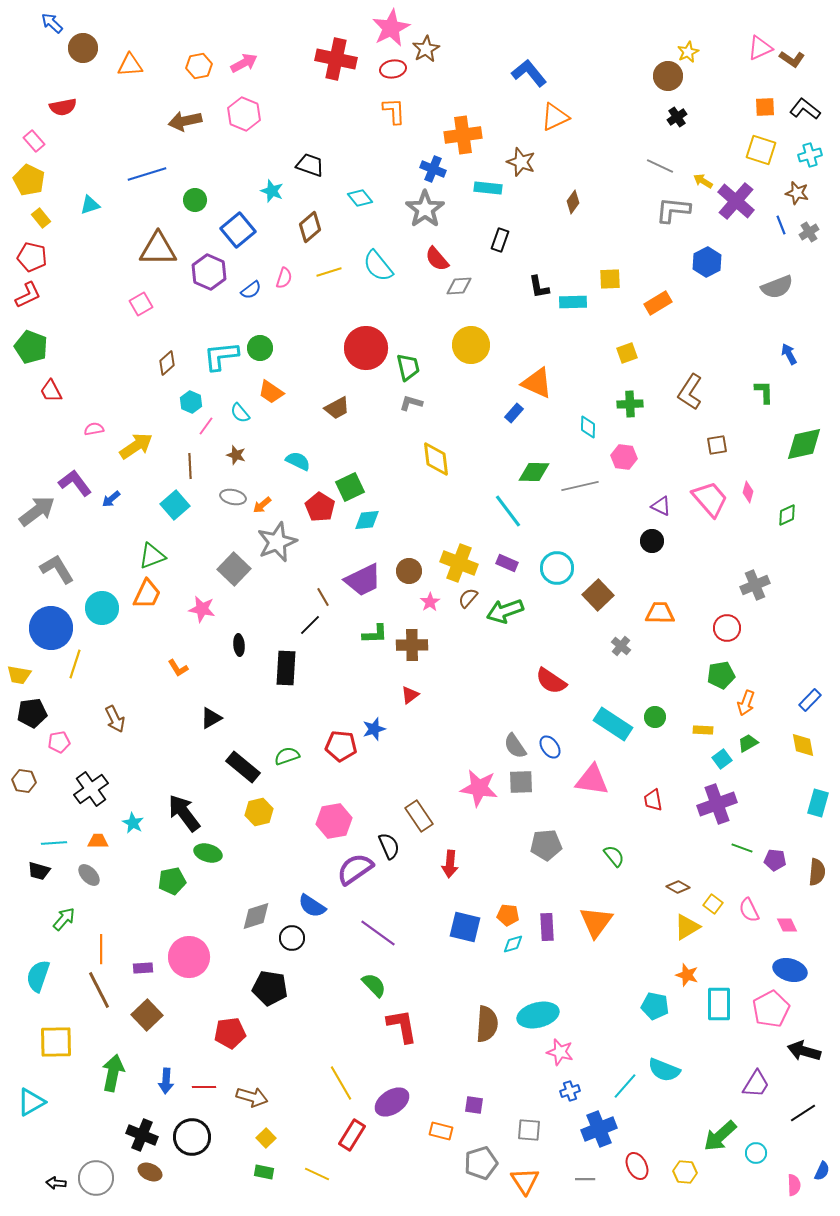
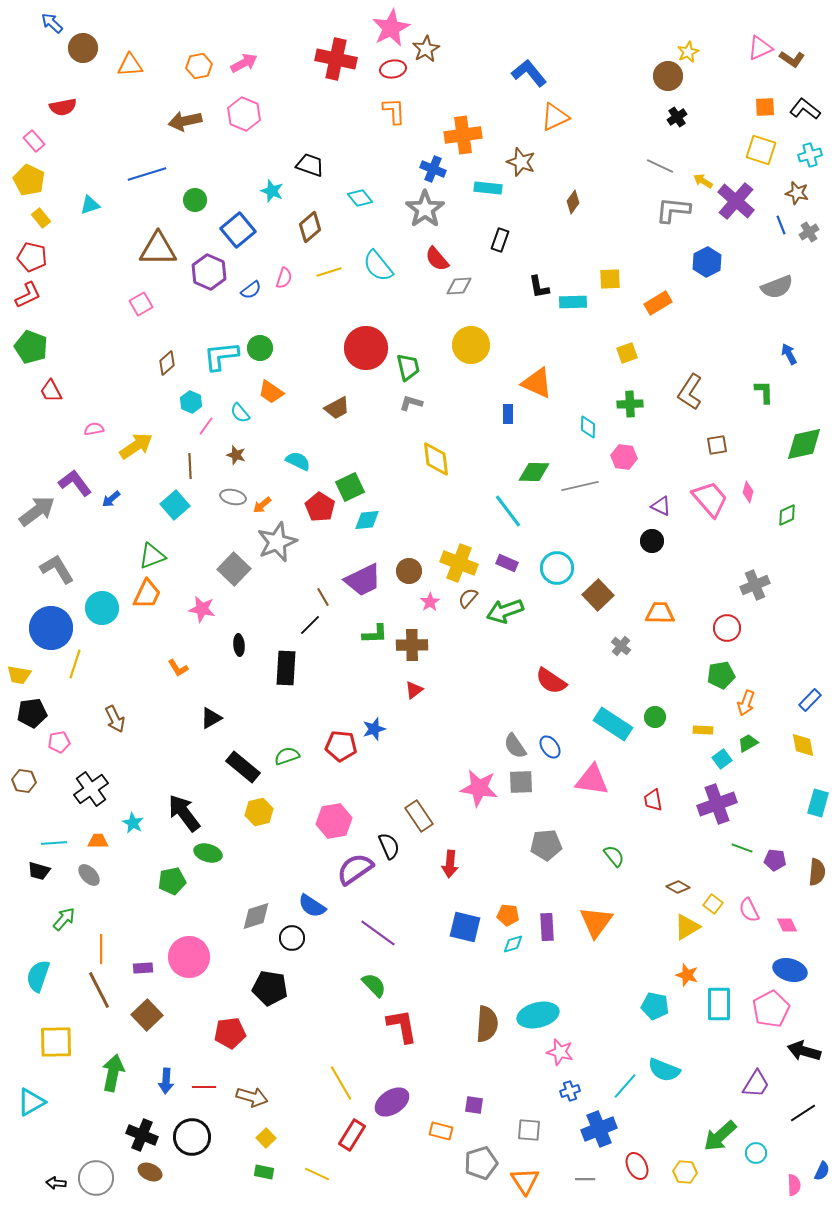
blue rectangle at (514, 413): moved 6 px left, 1 px down; rotated 42 degrees counterclockwise
red triangle at (410, 695): moved 4 px right, 5 px up
